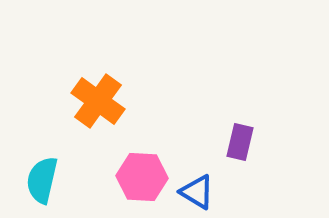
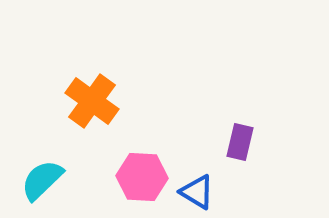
orange cross: moved 6 px left
cyan semicircle: rotated 33 degrees clockwise
